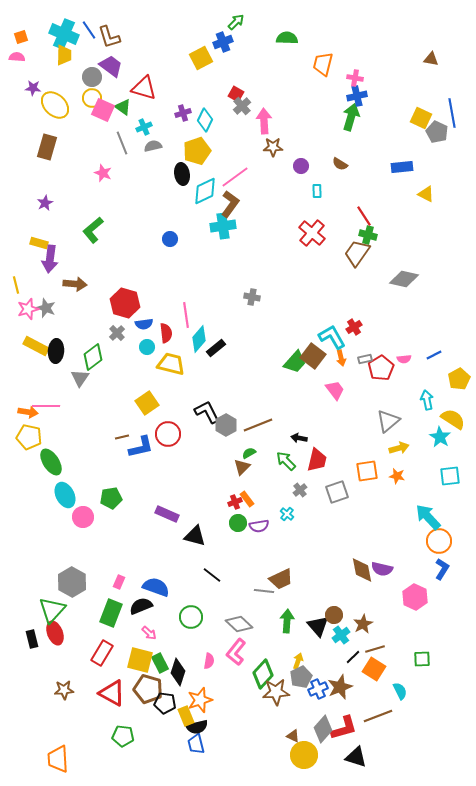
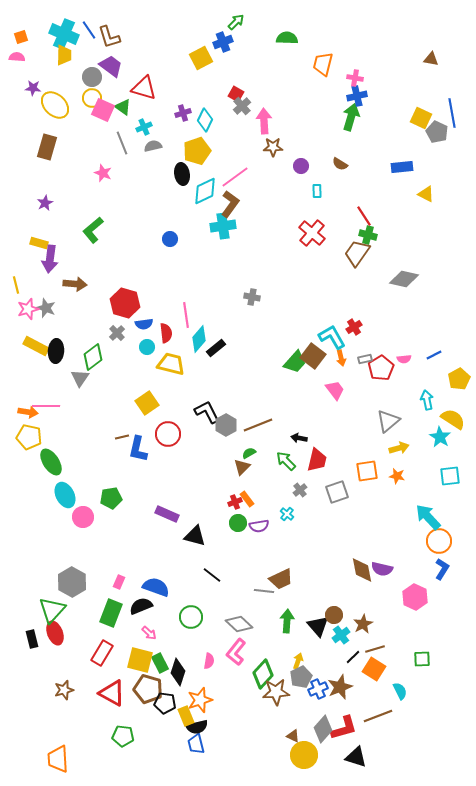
blue L-shape at (141, 447): moved 3 px left, 2 px down; rotated 116 degrees clockwise
brown star at (64, 690): rotated 12 degrees counterclockwise
